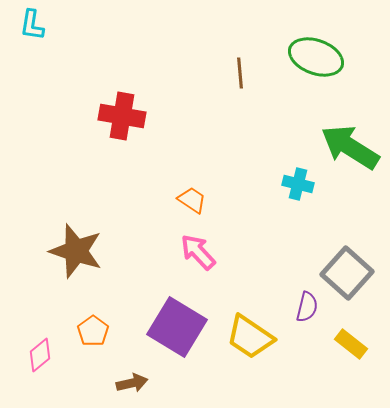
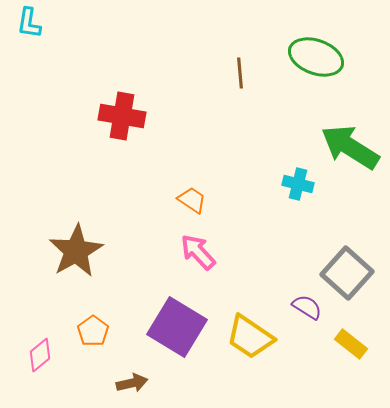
cyan L-shape: moved 3 px left, 2 px up
brown star: rotated 24 degrees clockwise
purple semicircle: rotated 72 degrees counterclockwise
